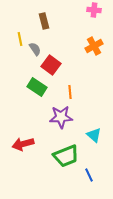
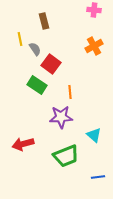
red square: moved 1 px up
green rectangle: moved 2 px up
blue line: moved 9 px right, 2 px down; rotated 72 degrees counterclockwise
